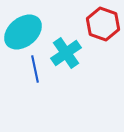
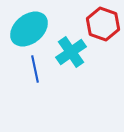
cyan ellipse: moved 6 px right, 3 px up
cyan cross: moved 5 px right, 1 px up
